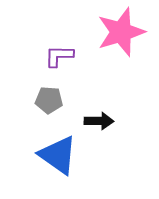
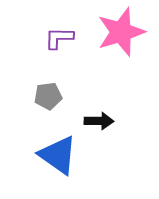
purple L-shape: moved 18 px up
gray pentagon: moved 1 px left, 4 px up; rotated 12 degrees counterclockwise
